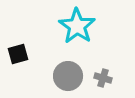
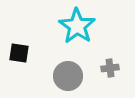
black square: moved 1 px right, 1 px up; rotated 25 degrees clockwise
gray cross: moved 7 px right, 10 px up; rotated 24 degrees counterclockwise
